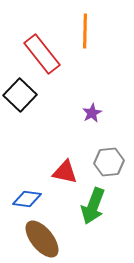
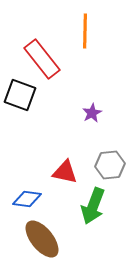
red rectangle: moved 5 px down
black square: rotated 24 degrees counterclockwise
gray hexagon: moved 1 px right, 3 px down
